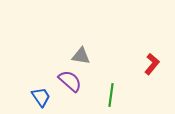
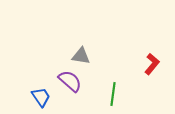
green line: moved 2 px right, 1 px up
